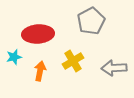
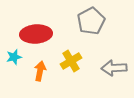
red ellipse: moved 2 px left
yellow cross: moved 2 px left
